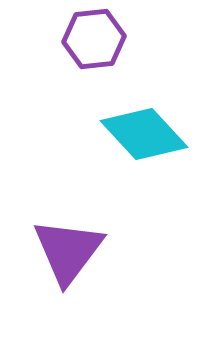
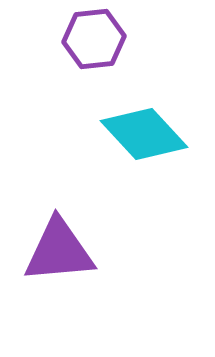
purple triangle: moved 9 px left; rotated 48 degrees clockwise
